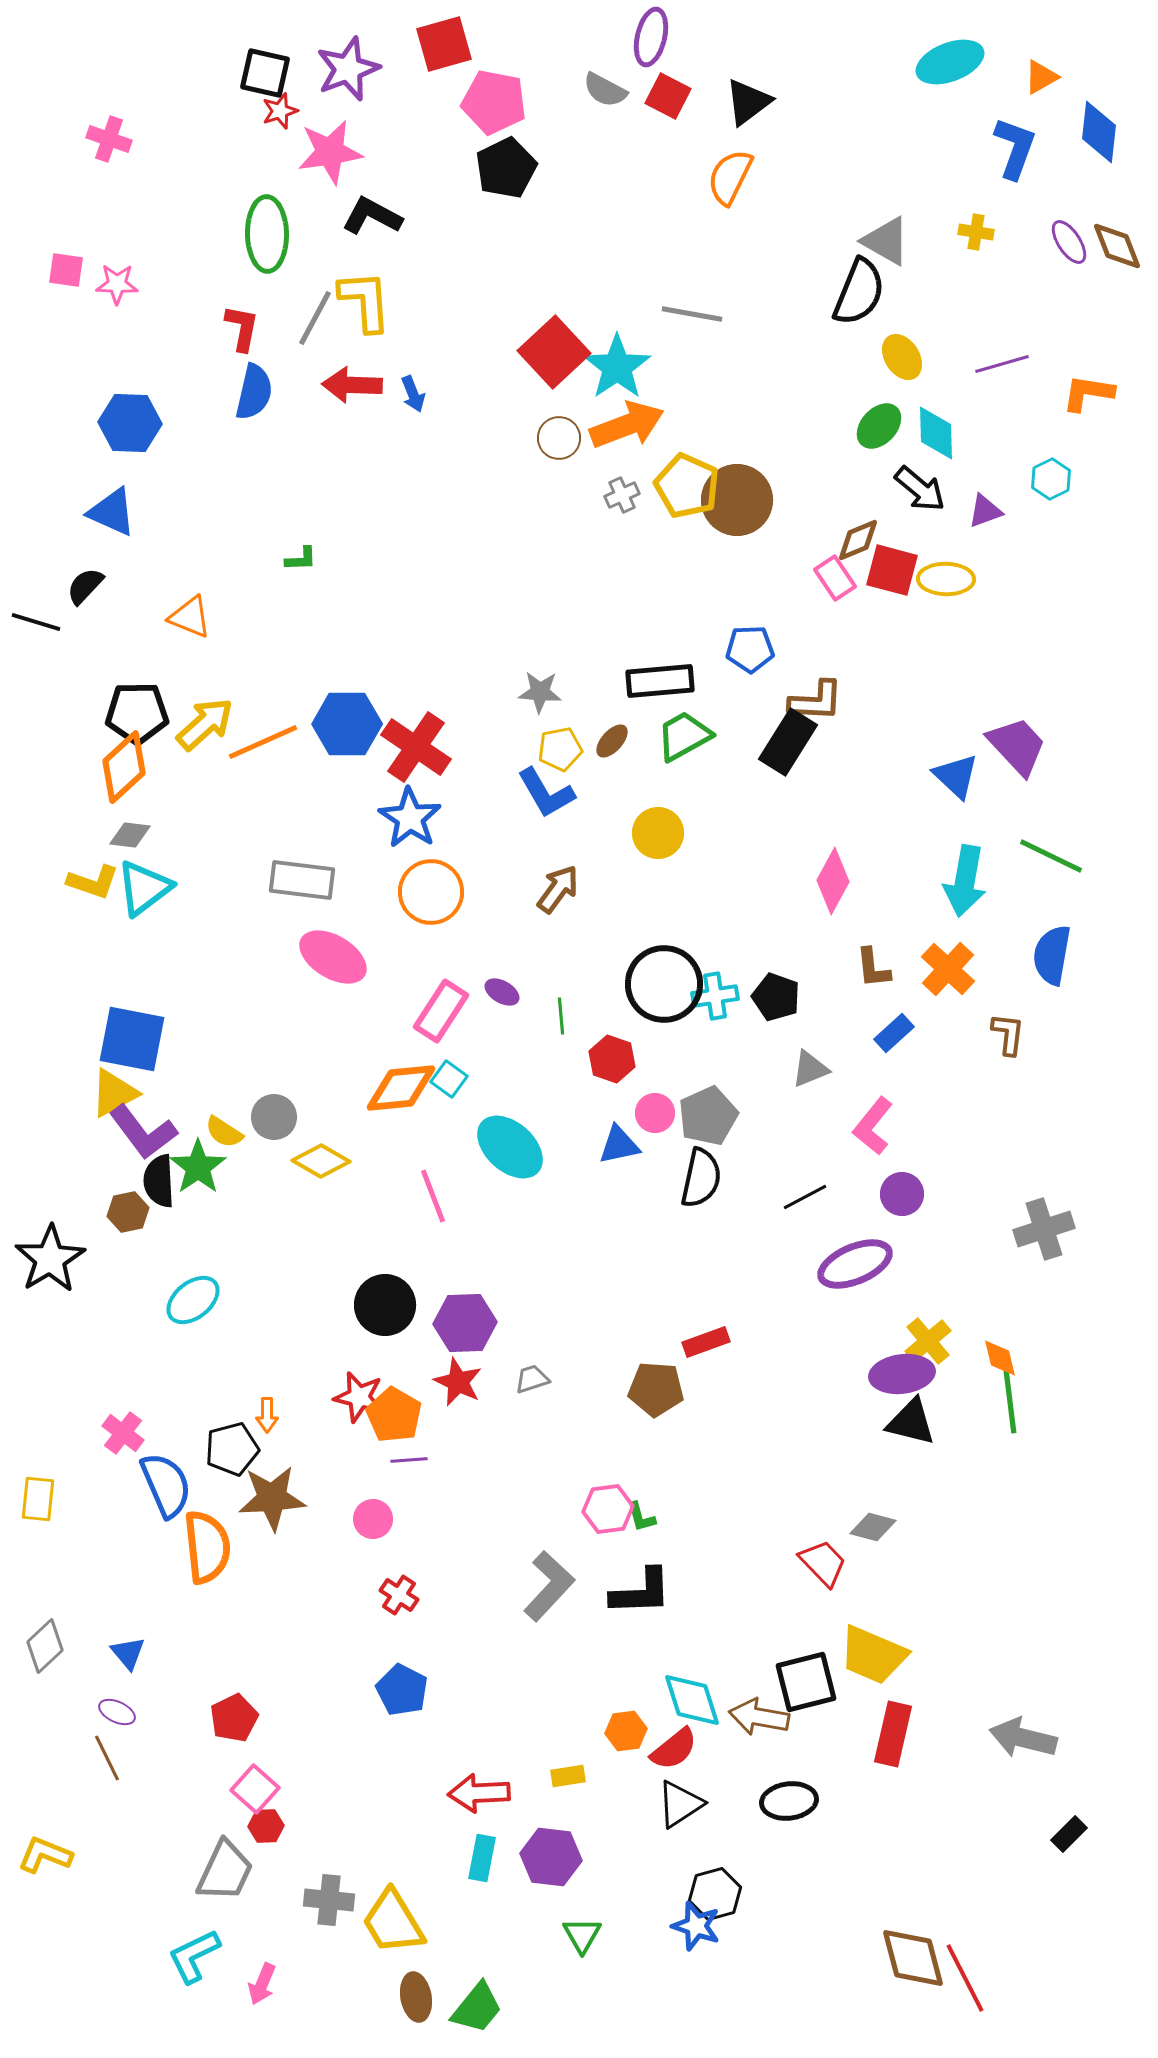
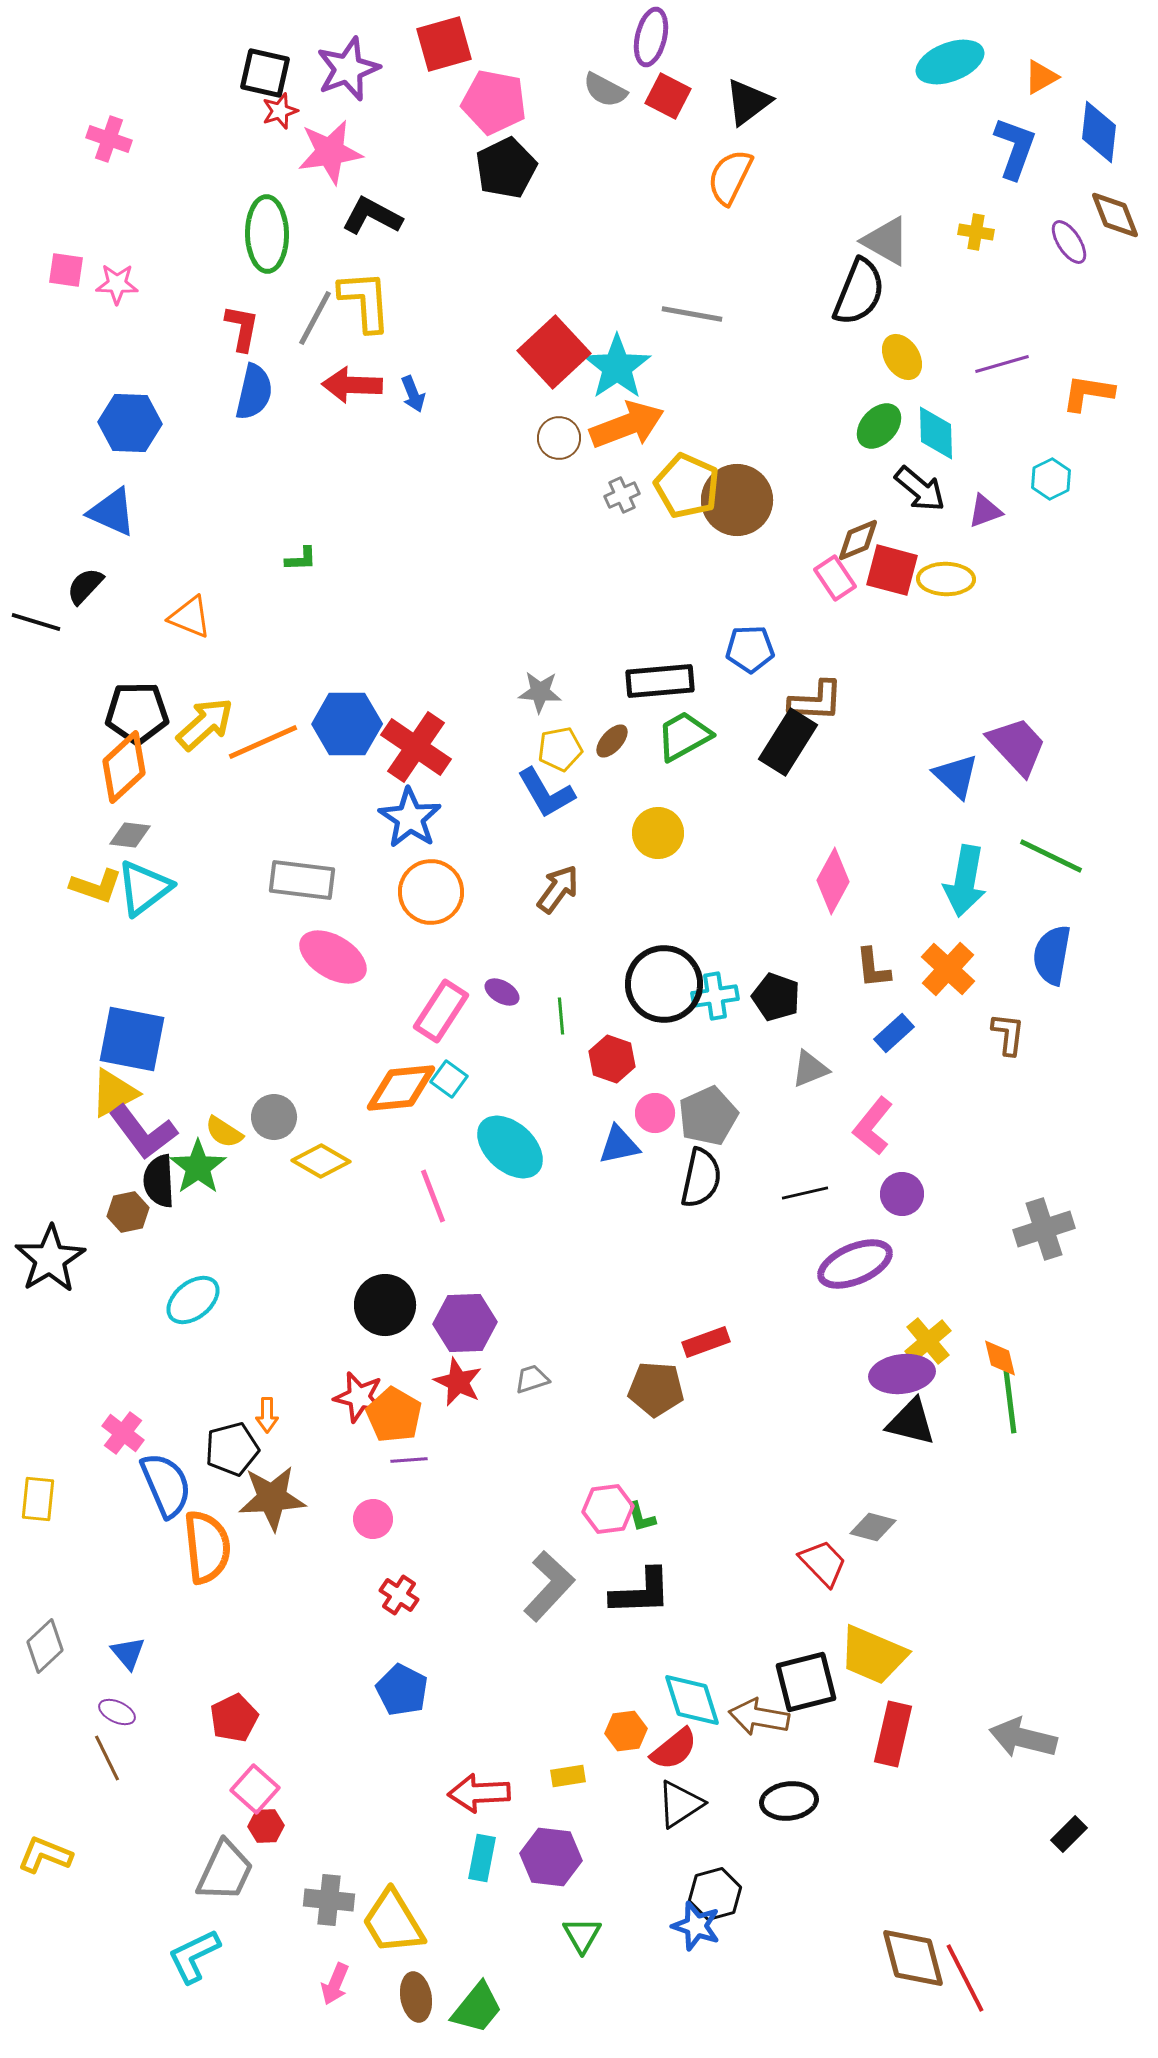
brown diamond at (1117, 246): moved 2 px left, 31 px up
yellow L-shape at (93, 882): moved 3 px right, 4 px down
black line at (805, 1197): moved 4 px up; rotated 15 degrees clockwise
pink arrow at (262, 1984): moved 73 px right
